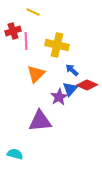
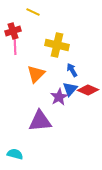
pink line: moved 11 px left, 5 px down
blue arrow: rotated 16 degrees clockwise
red diamond: moved 1 px right, 5 px down
